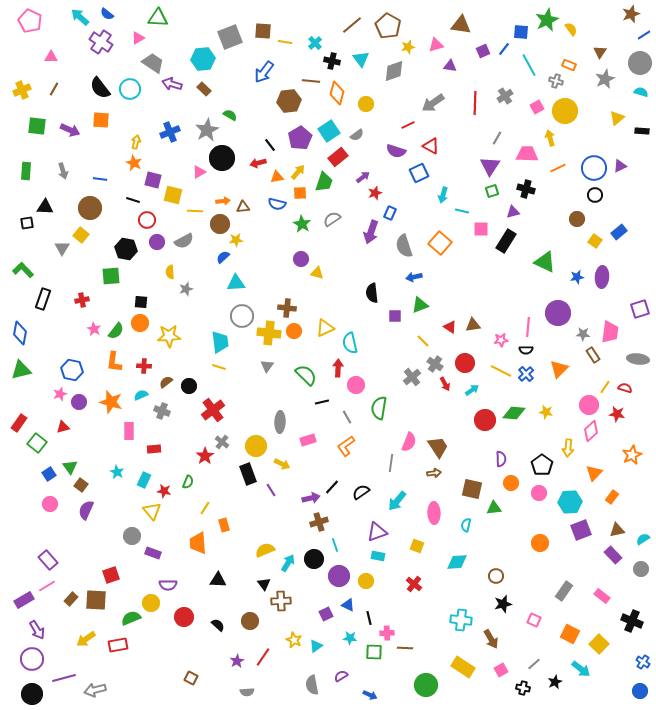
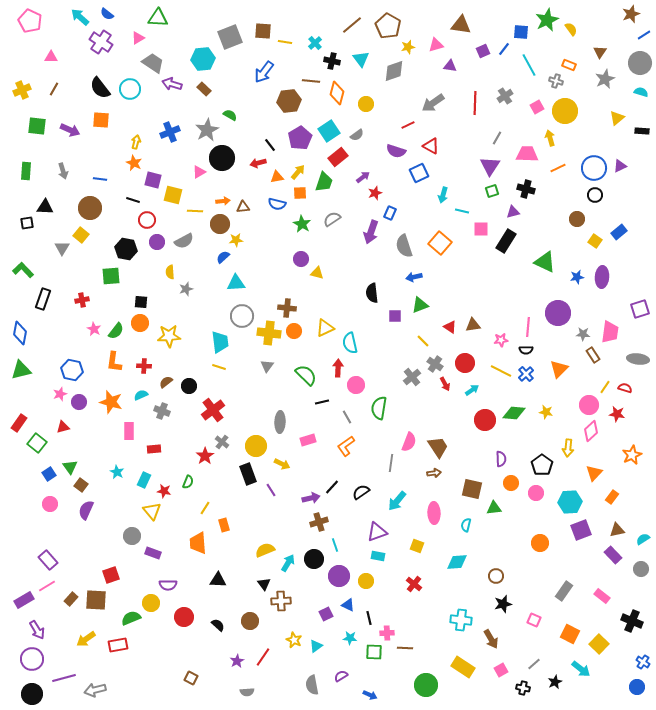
pink circle at (539, 493): moved 3 px left
blue circle at (640, 691): moved 3 px left, 4 px up
